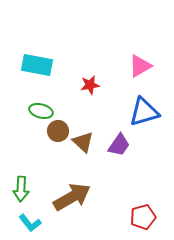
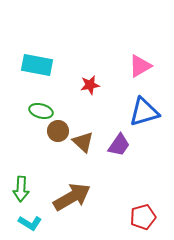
cyan L-shape: rotated 20 degrees counterclockwise
